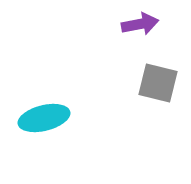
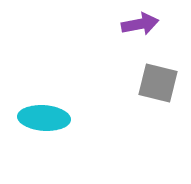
cyan ellipse: rotated 18 degrees clockwise
